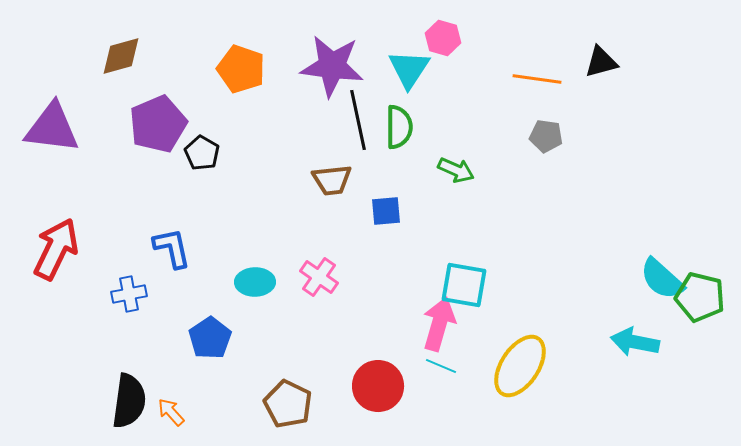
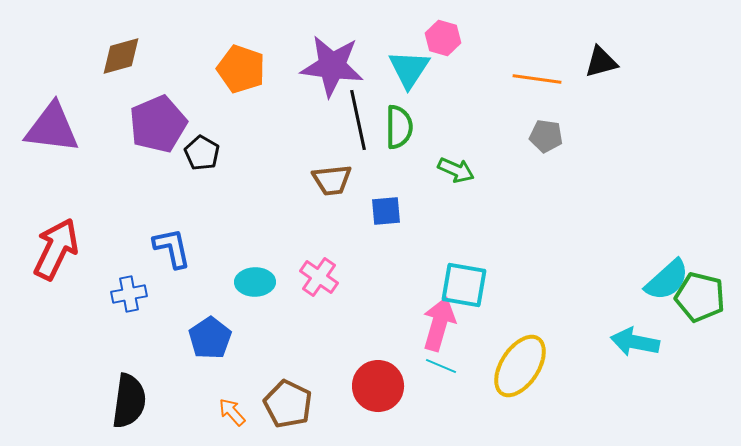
cyan semicircle: moved 5 px right, 1 px down; rotated 84 degrees counterclockwise
orange arrow: moved 61 px right
